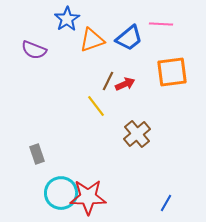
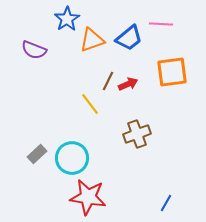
red arrow: moved 3 px right
yellow line: moved 6 px left, 2 px up
brown cross: rotated 20 degrees clockwise
gray rectangle: rotated 66 degrees clockwise
cyan circle: moved 11 px right, 35 px up
red star: rotated 9 degrees clockwise
